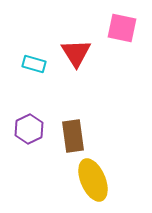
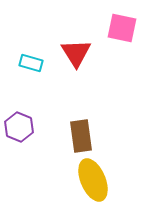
cyan rectangle: moved 3 px left, 1 px up
purple hexagon: moved 10 px left, 2 px up; rotated 12 degrees counterclockwise
brown rectangle: moved 8 px right
